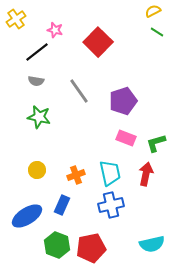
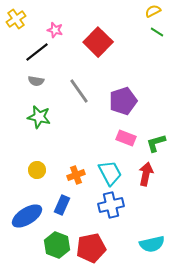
cyan trapezoid: rotated 16 degrees counterclockwise
